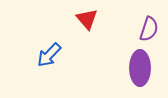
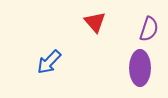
red triangle: moved 8 px right, 3 px down
blue arrow: moved 7 px down
